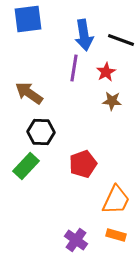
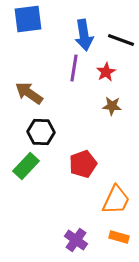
brown star: moved 5 px down
orange rectangle: moved 3 px right, 2 px down
